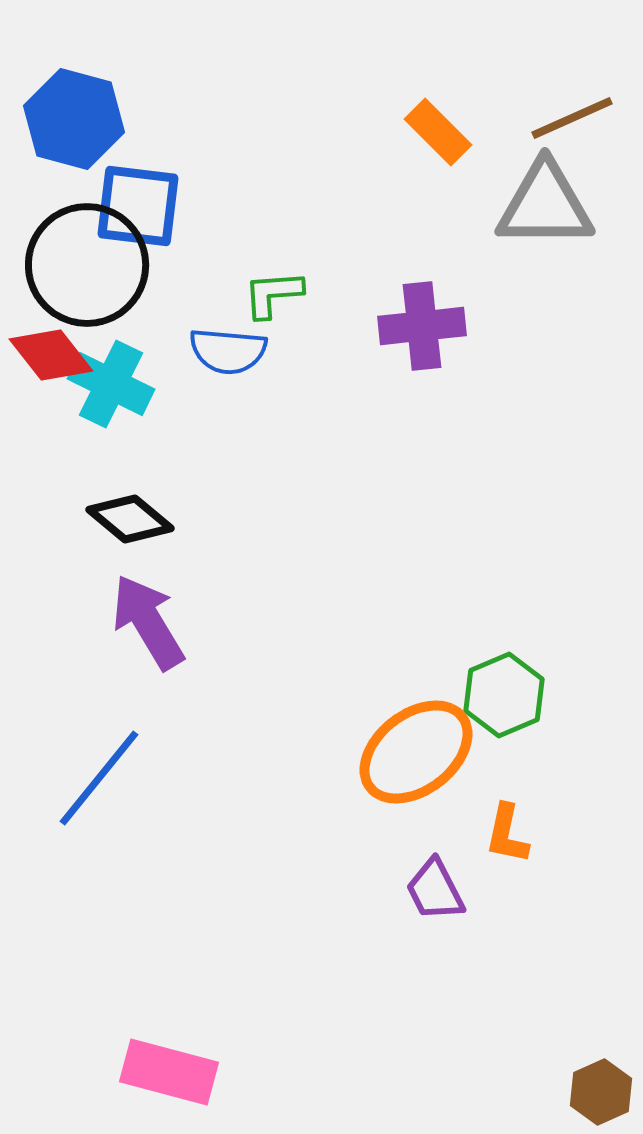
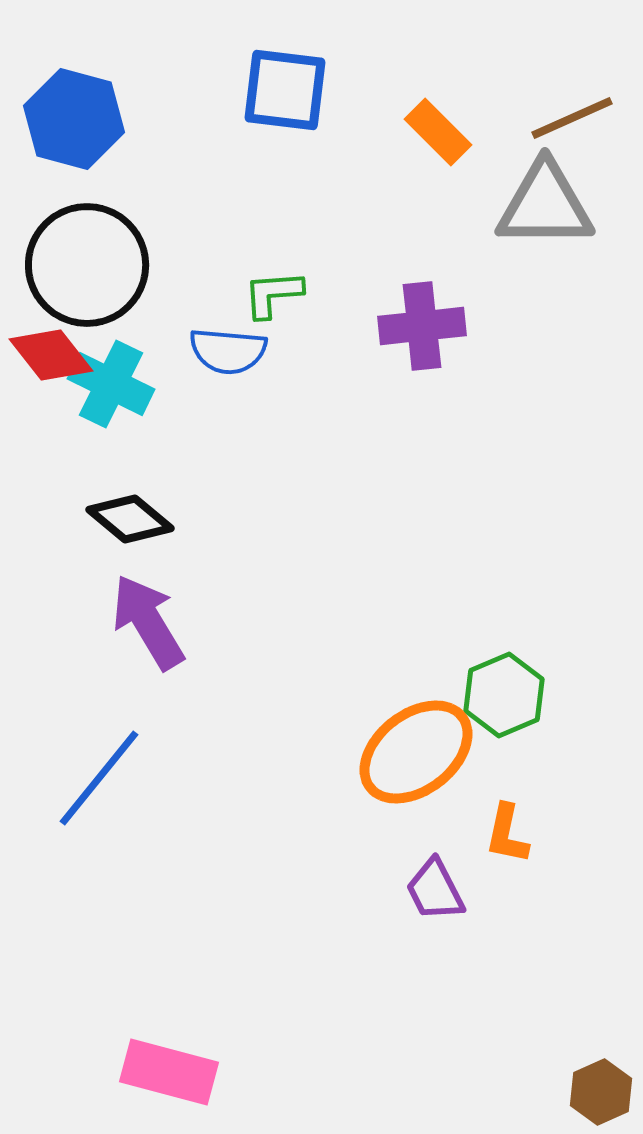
blue square: moved 147 px right, 116 px up
